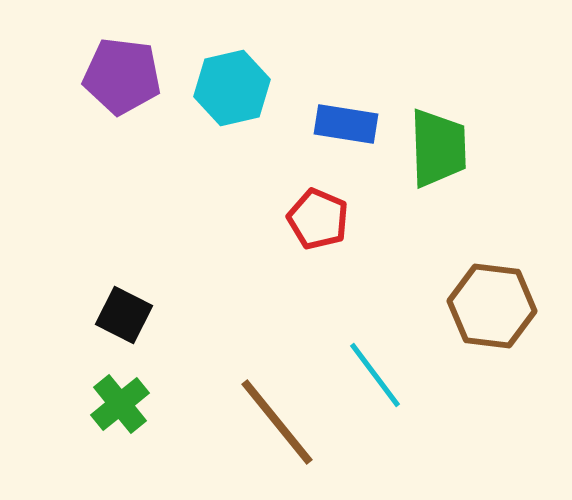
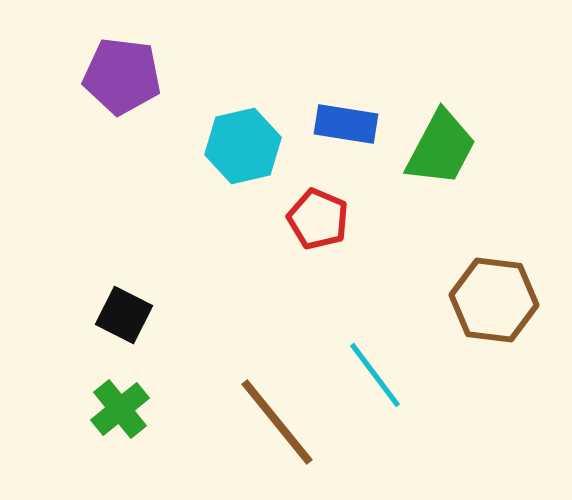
cyan hexagon: moved 11 px right, 58 px down
green trapezoid: moved 3 px right; rotated 30 degrees clockwise
brown hexagon: moved 2 px right, 6 px up
green cross: moved 5 px down
